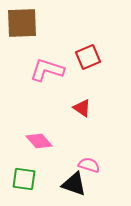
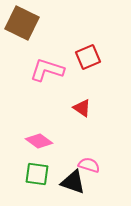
brown square: rotated 28 degrees clockwise
pink diamond: rotated 12 degrees counterclockwise
green square: moved 13 px right, 5 px up
black triangle: moved 1 px left, 2 px up
